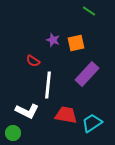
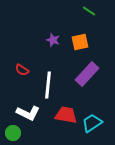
orange square: moved 4 px right, 1 px up
red semicircle: moved 11 px left, 9 px down
white L-shape: moved 1 px right, 2 px down
